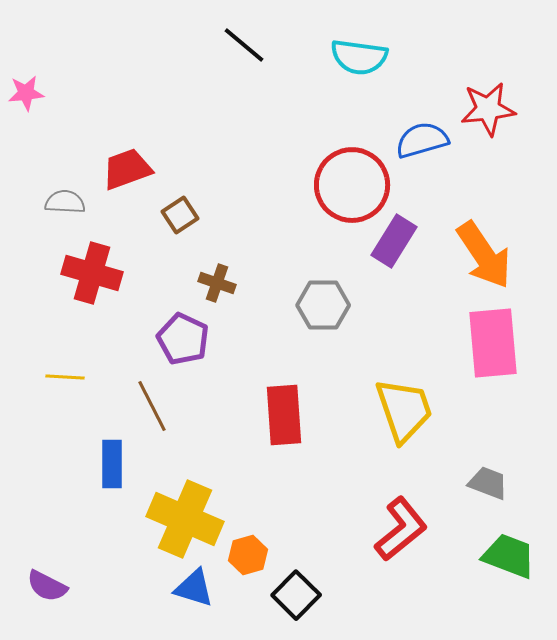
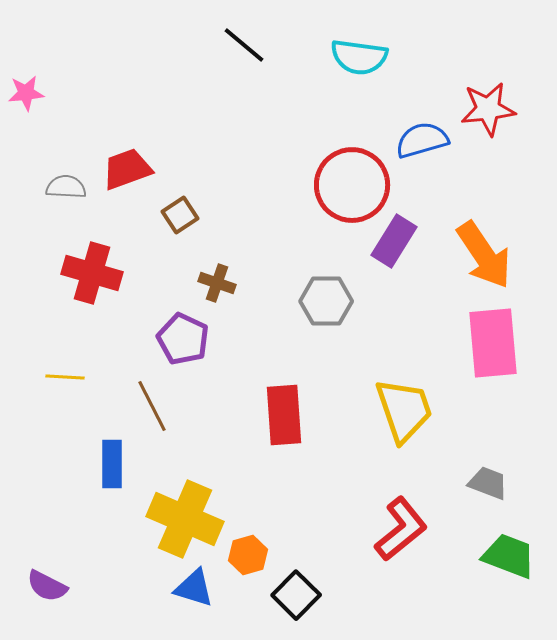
gray semicircle: moved 1 px right, 15 px up
gray hexagon: moved 3 px right, 4 px up
